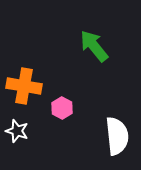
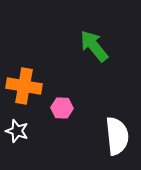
pink hexagon: rotated 25 degrees counterclockwise
